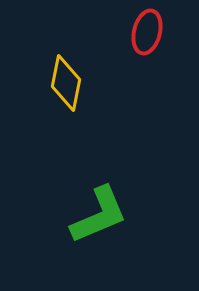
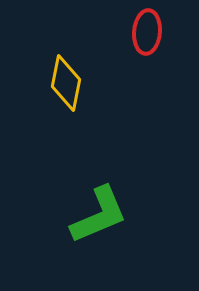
red ellipse: rotated 9 degrees counterclockwise
